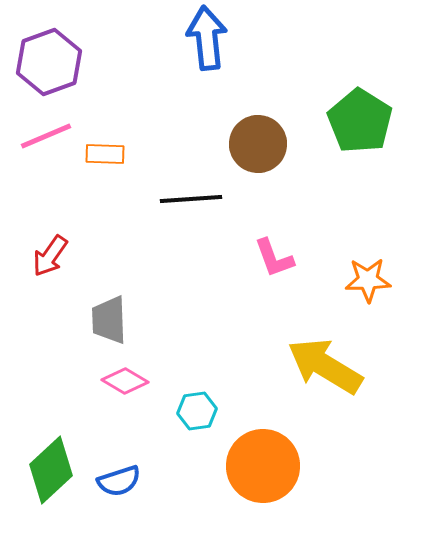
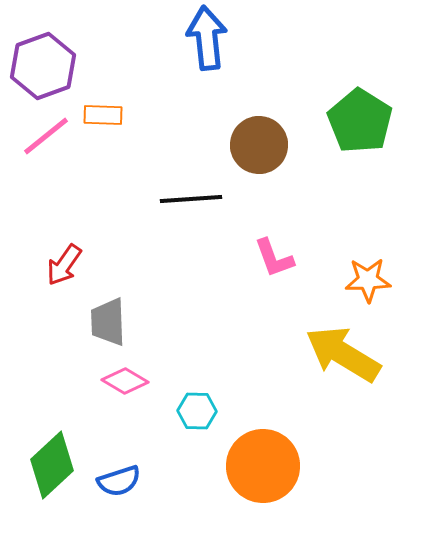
purple hexagon: moved 6 px left, 4 px down
pink line: rotated 16 degrees counterclockwise
brown circle: moved 1 px right, 1 px down
orange rectangle: moved 2 px left, 39 px up
red arrow: moved 14 px right, 9 px down
gray trapezoid: moved 1 px left, 2 px down
yellow arrow: moved 18 px right, 12 px up
cyan hexagon: rotated 9 degrees clockwise
green diamond: moved 1 px right, 5 px up
